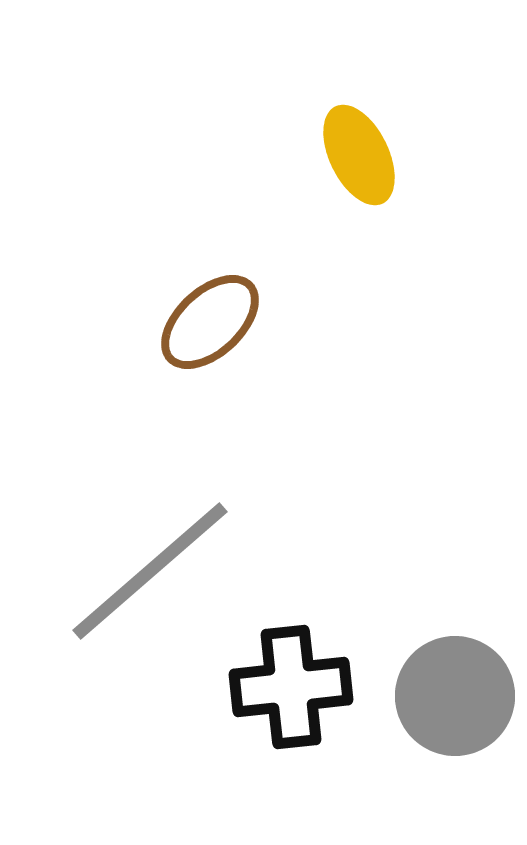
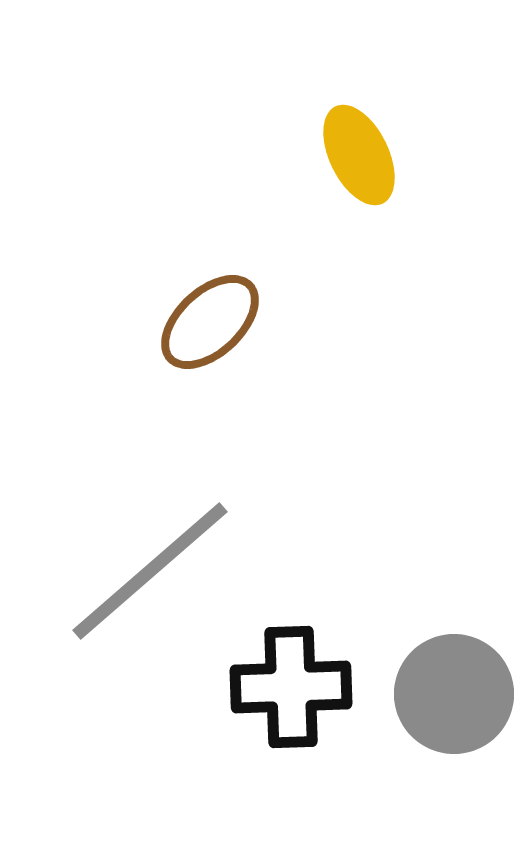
black cross: rotated 4 degrees clockwise
gray circle: moved 1 px left, 2 px up
